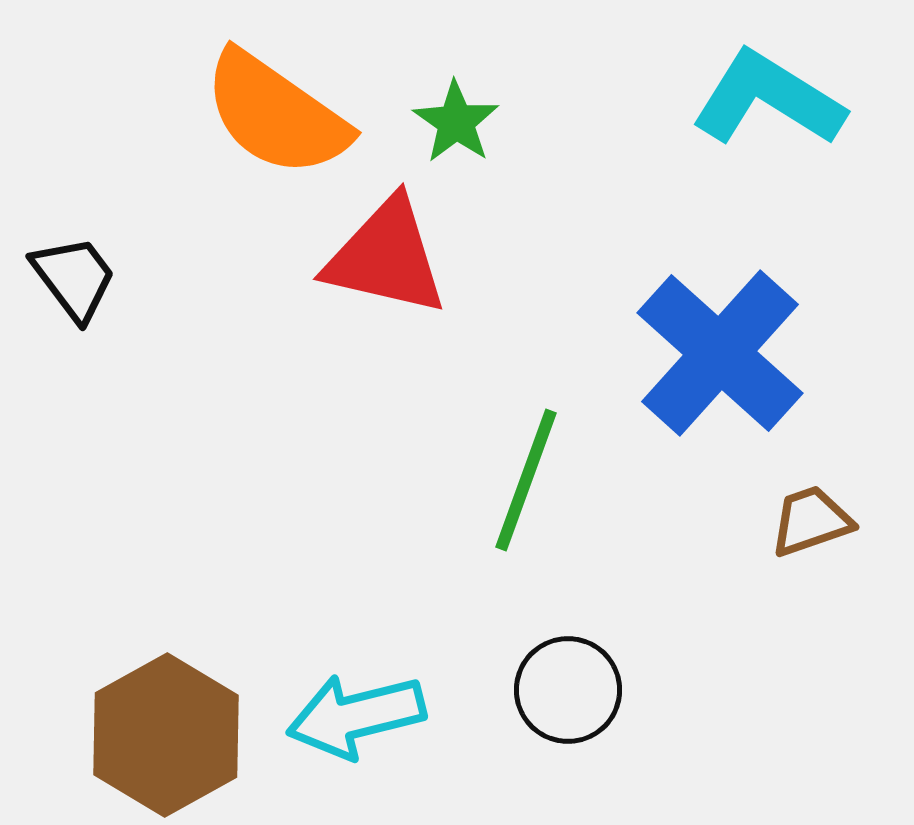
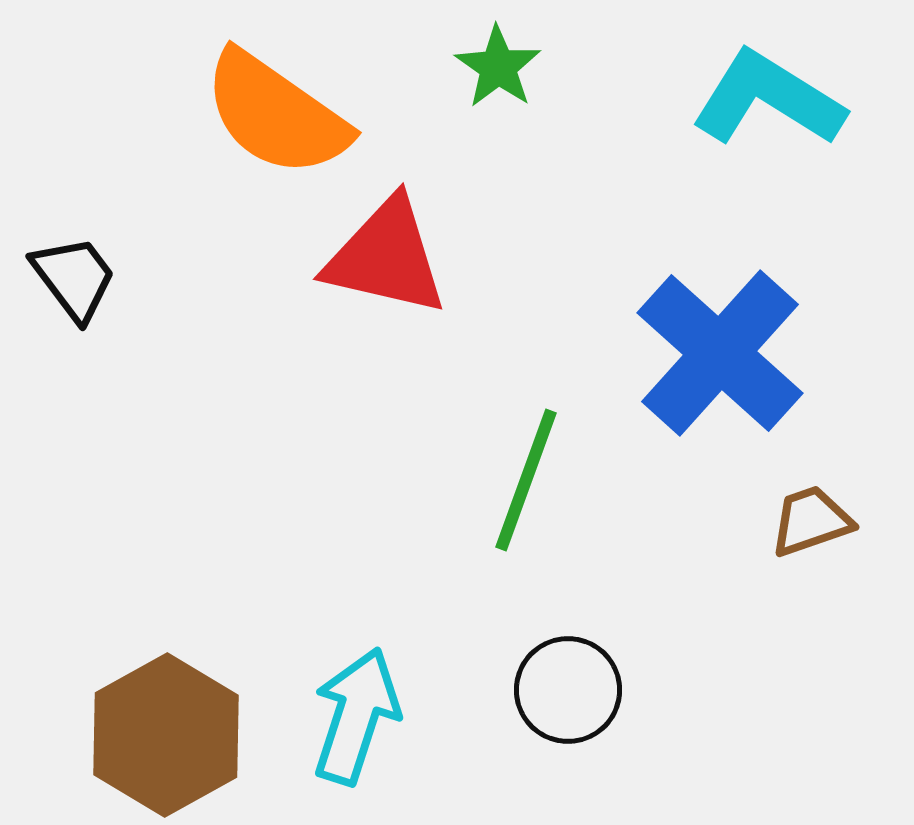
green star: moved 42 px right, 55 px up
cyan arrow: rotated 122 degrees clockwise
